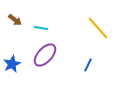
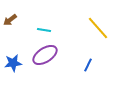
brown arrow: moved 5 px left; rotated 104 degrees clockwise
cyan line: moved 3 px right, 2 px down
purple ellipse: rotated 15 degrees clockwise
blue star: moved 1 px right, 1 px up; rotated 18 degrees clockwise
